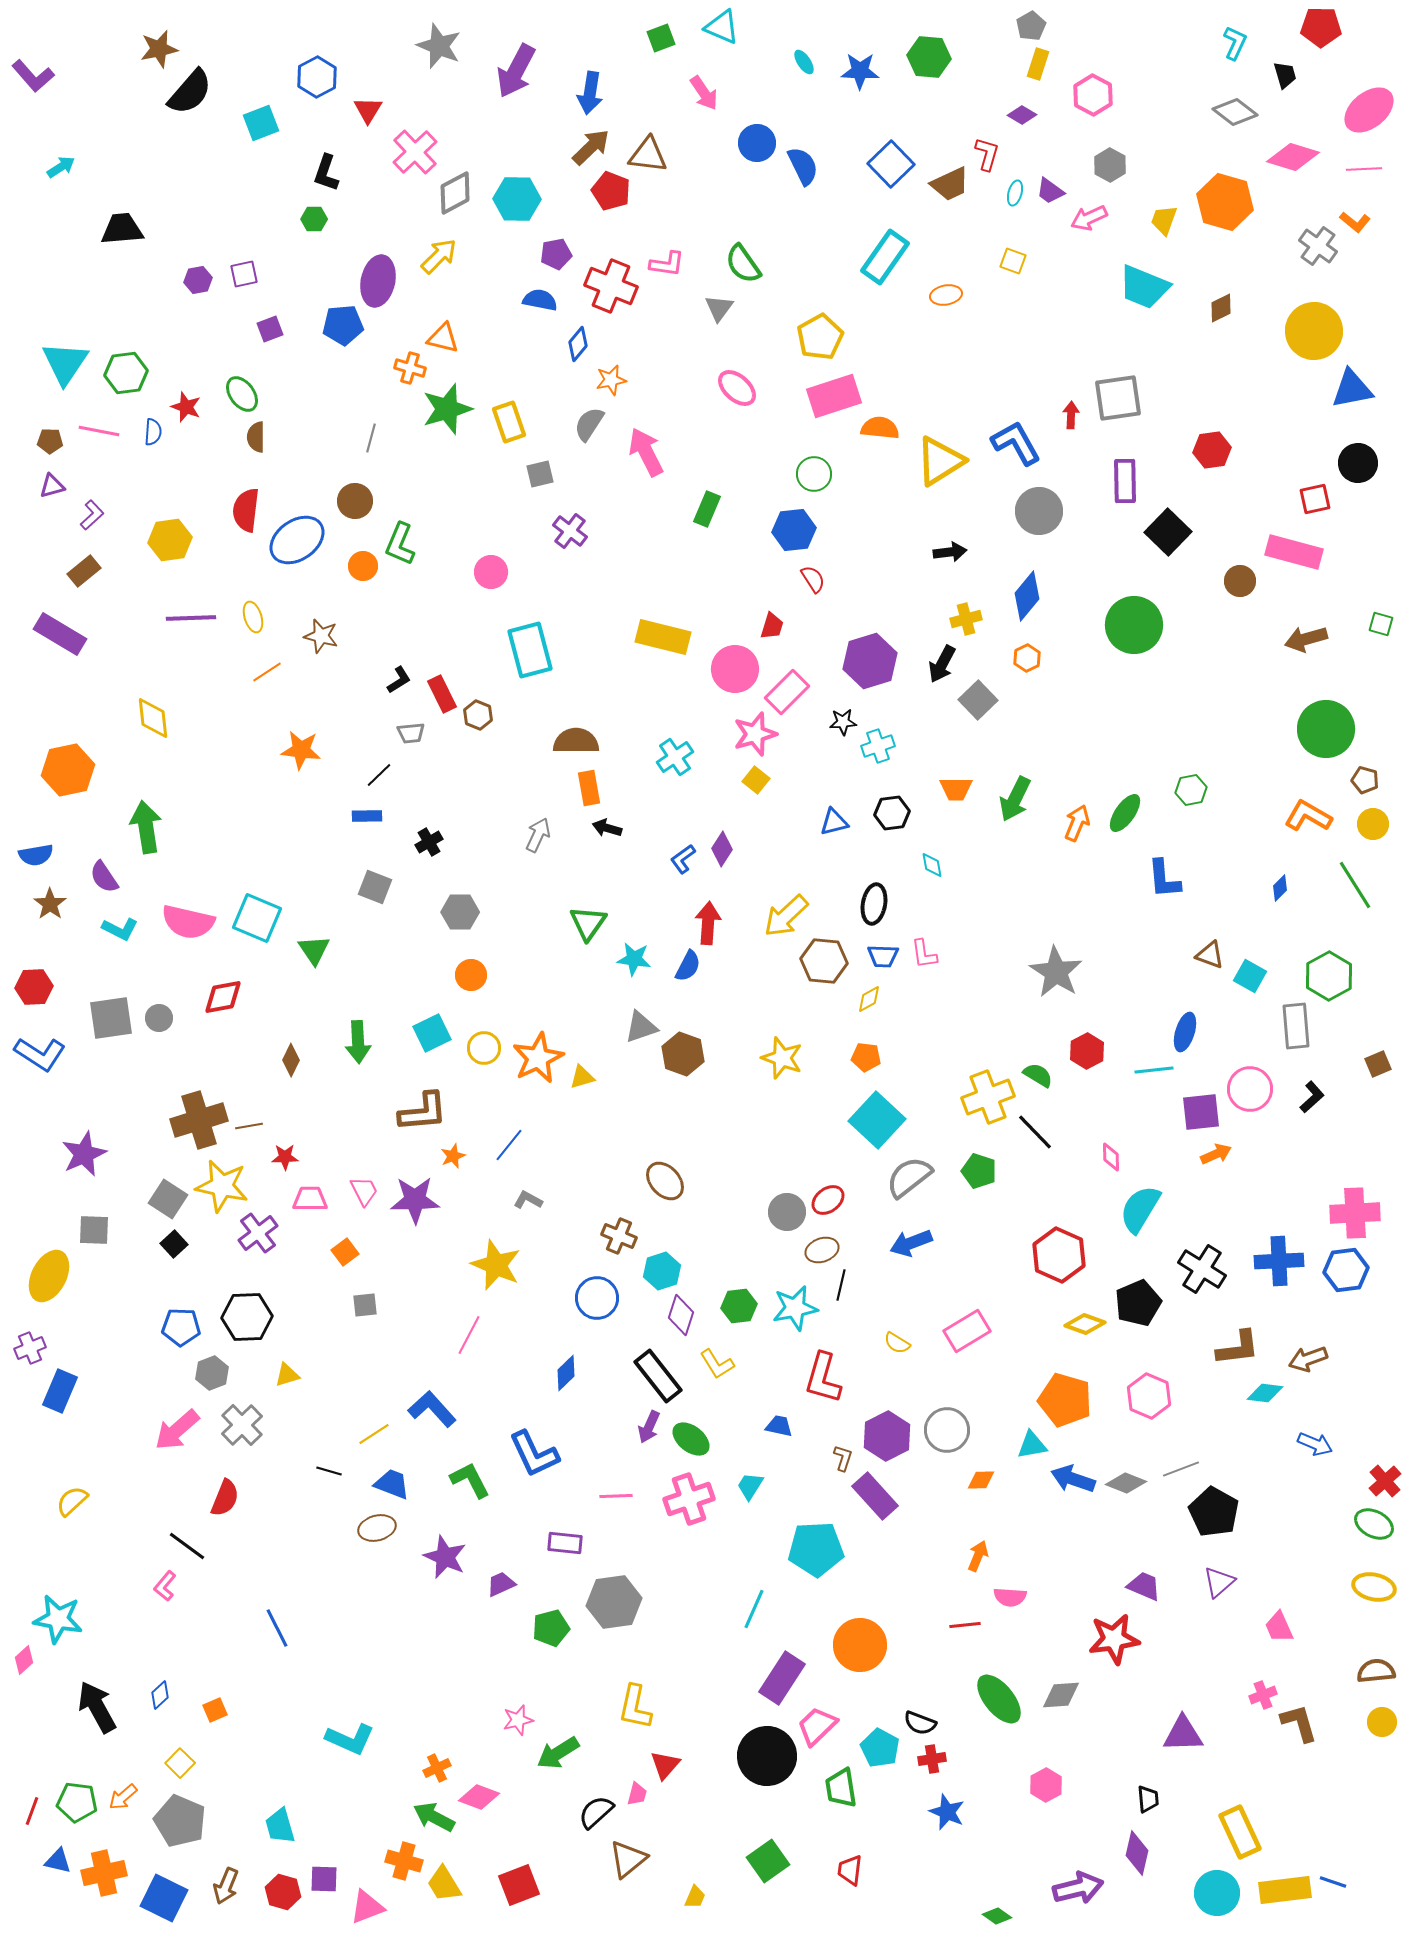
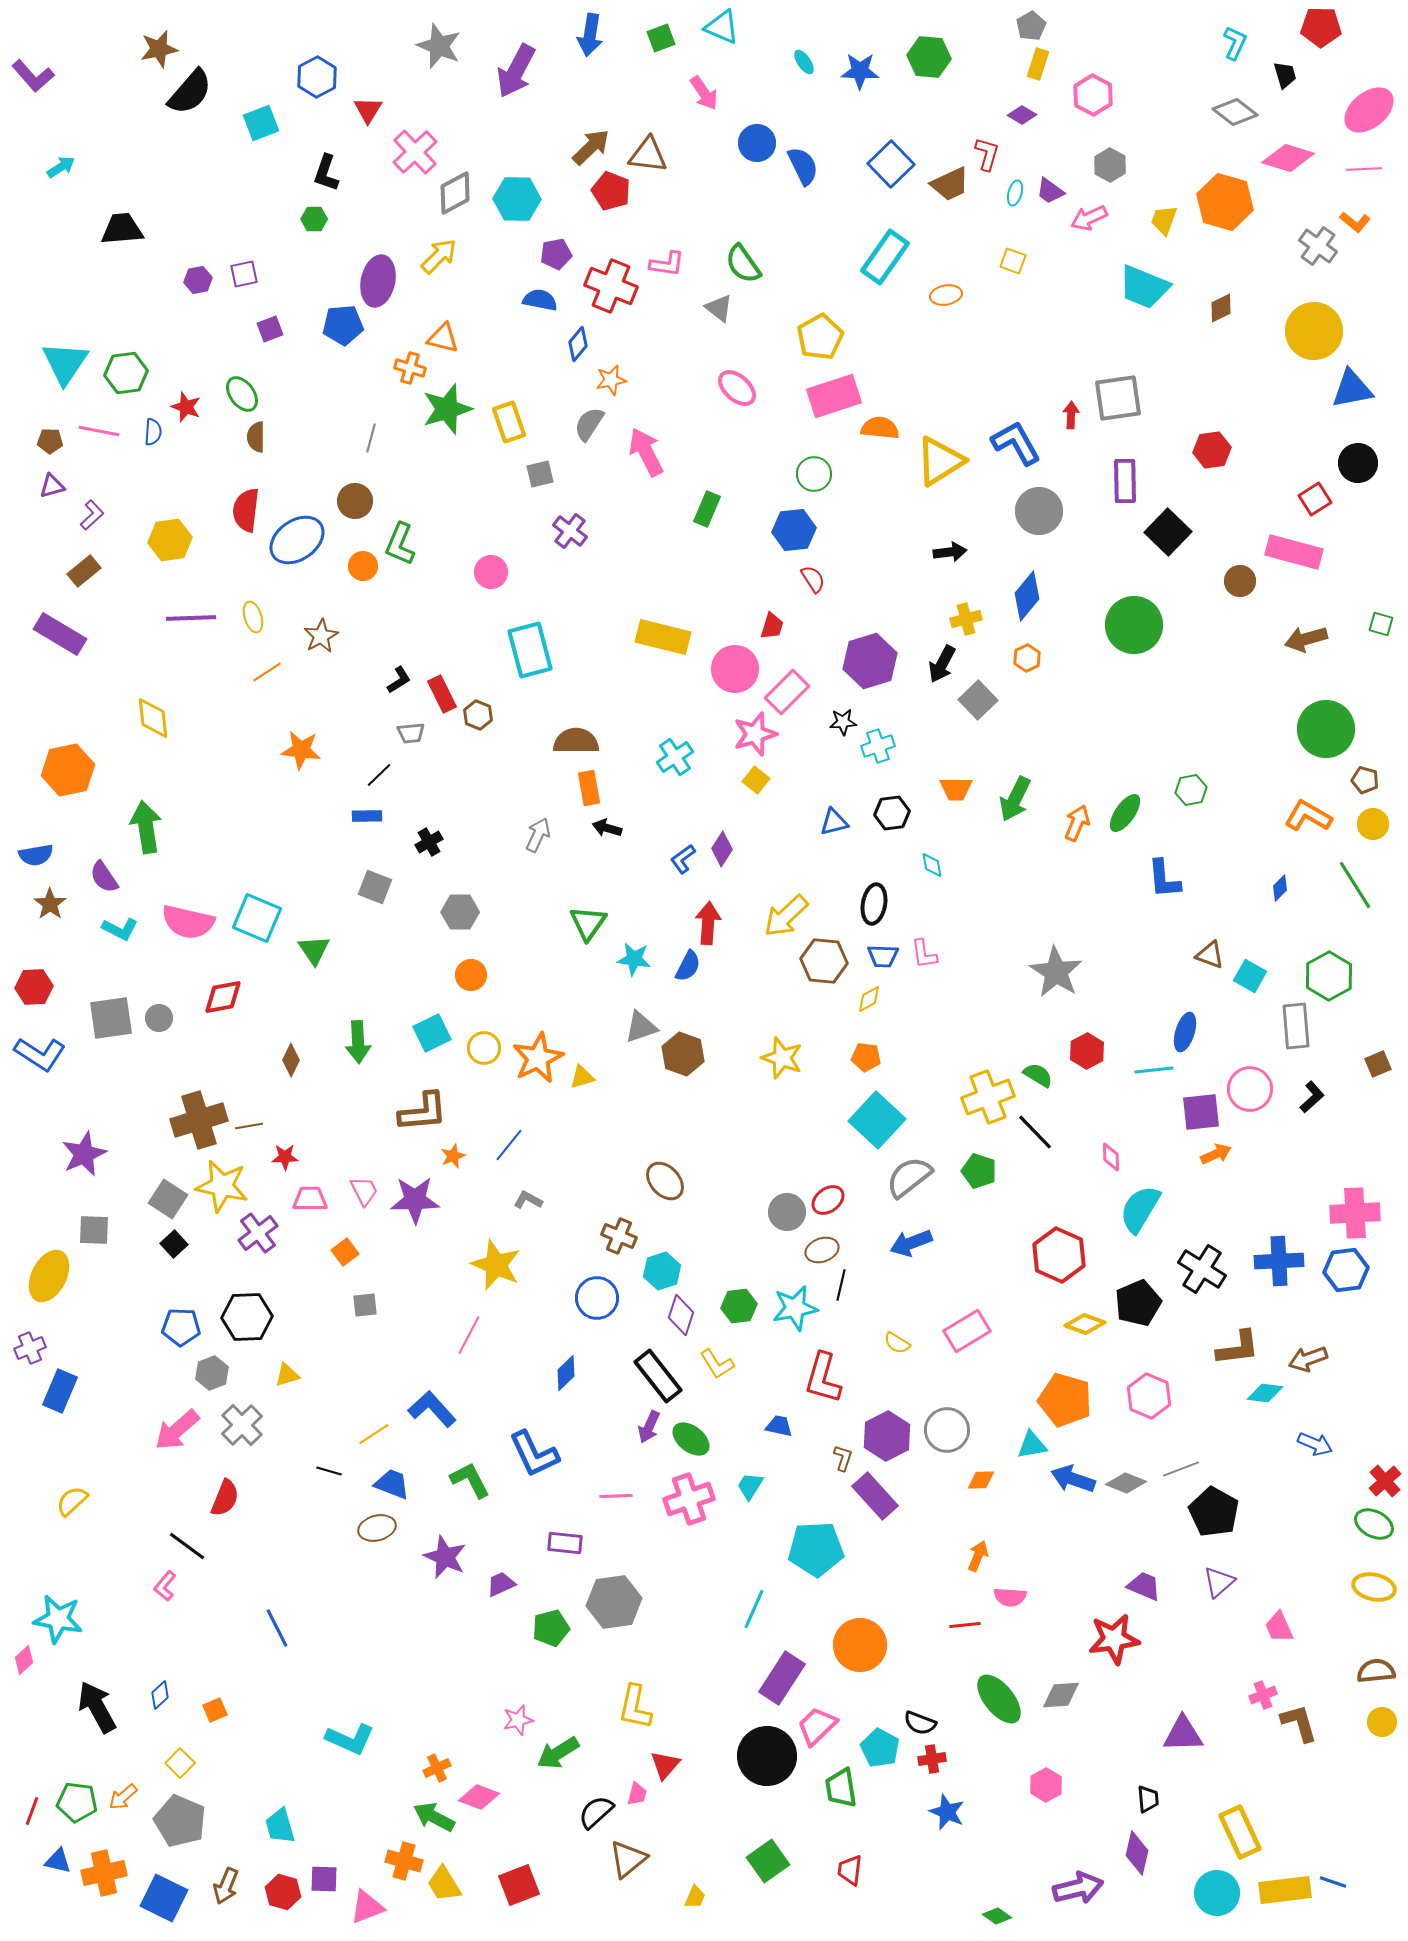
blue arrow at (590, 93): moved 58 px up
pink diamond at (1293, 157): moved 5 px left, 1 px down
gray triangle at (719, 308): rotated 28 degrees counterclockwise
red square at (1315, 499): rotated 20 degrees counterclockwise
brown star at (321, 636): rotated 28 degrees clockwise
